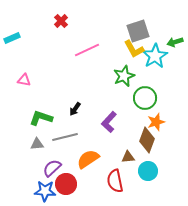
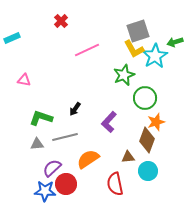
green star: moved 1 px up
red semicircle: moved 3 px down
